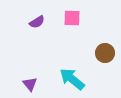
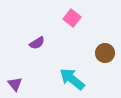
pink square: rotated 36 degrees clockwise
purple semicircle: moved 21 px down
purple triangle: moved 15 px left
